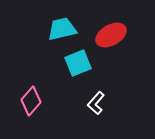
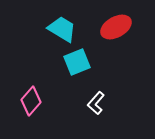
cyan trapezoid: rotated 44 degrees clockwise
red ellipse: moved 5 px right, 8 px up
cyan square: moved 1 px left, 1 px up
